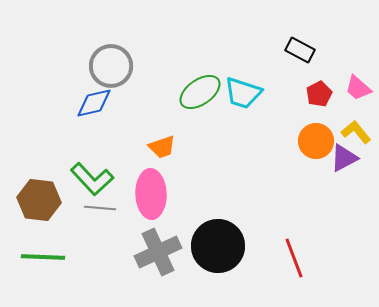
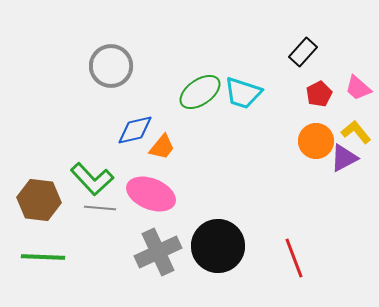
black rectangle: moved 3 px right, 2 px down; rotated 76 degrees counterclockwise
blue diamond: moved 41 px right, 27 px down
orange trapezoid: rotated 32 degrees counterclockwise
pink ellipse: rotated 66 degrees counterclockwise
